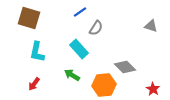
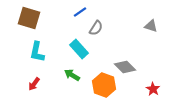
orange hexagon: rotated 25 degrees clockwise
